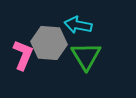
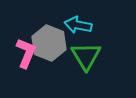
gray hexagon: rotated 16 degrees clockwise
pink L-shape: moved 3 px right, 2 px up
